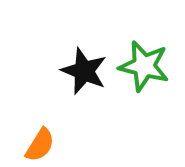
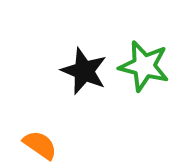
orange semicircle: rotated 87 degrees counterclockwise
